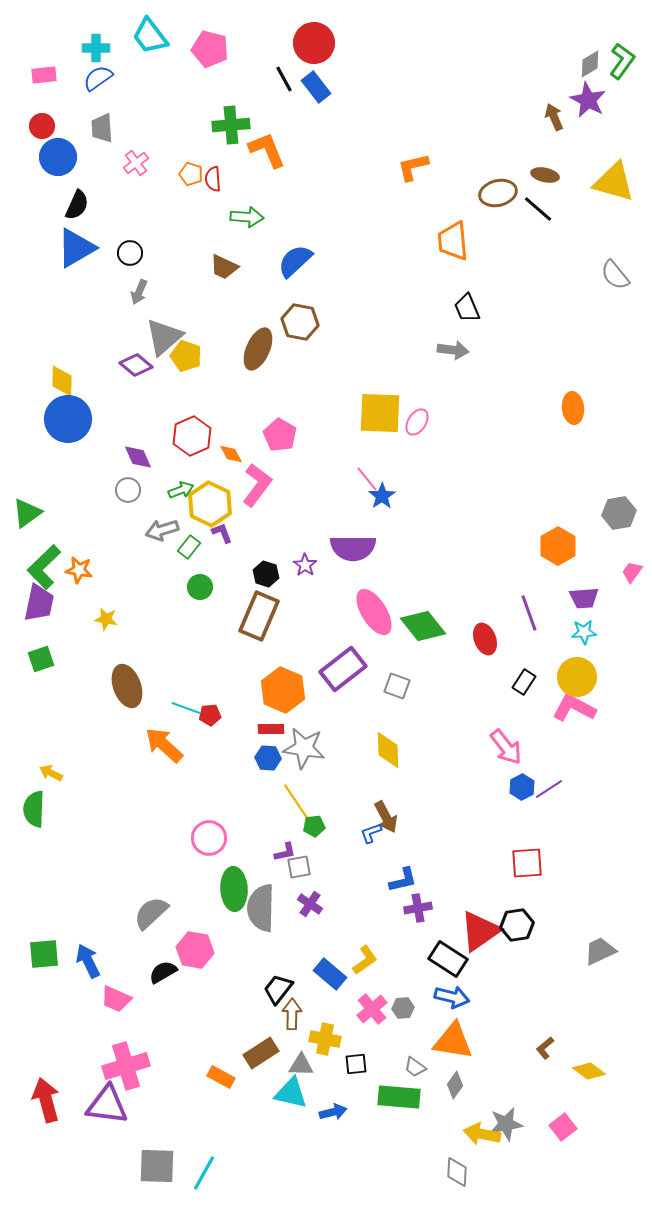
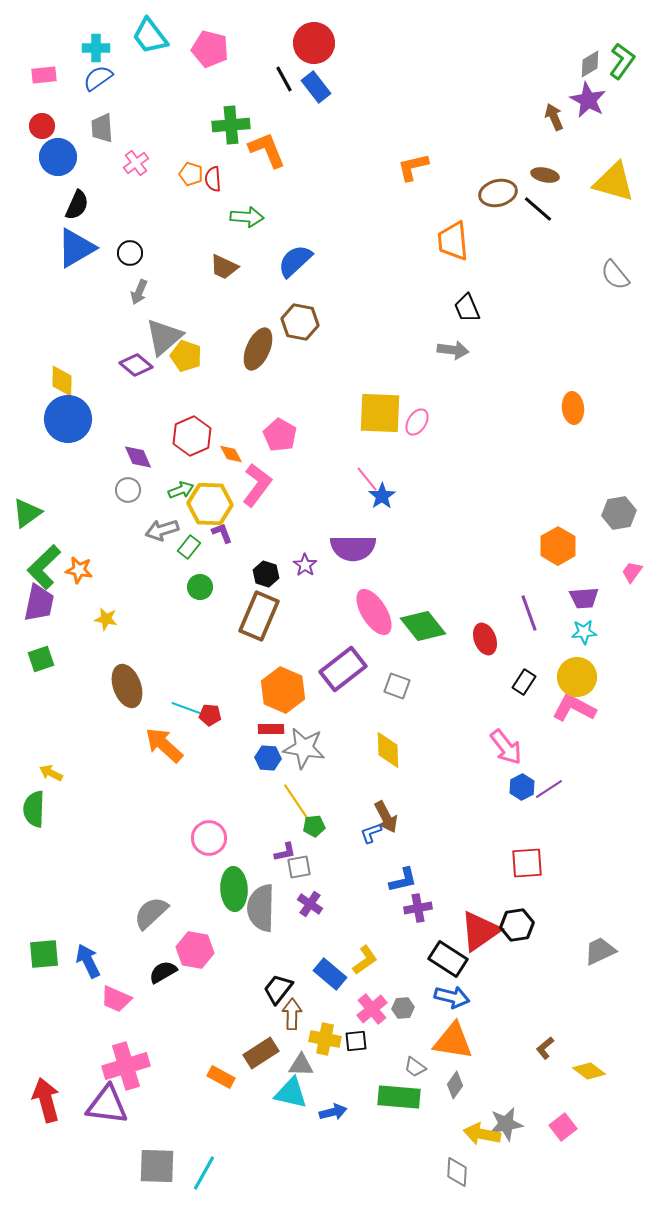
yellow hexagon at (210, 504): rotated 24 degrees counterclockwise
red pentagon at (210, 715): rotated 10 degrees clockwise
black square at (356, 1064): moved 23 px up
